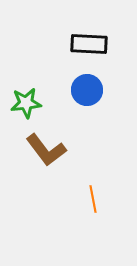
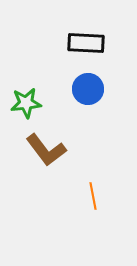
black rectangle: moved 3 px left, 1 px up
blue circle: moved 1 px right, 1 px up
orange line: moved 3 px up
